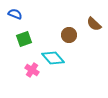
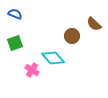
brown circle: moved 3 px right, 1 px down
green square: moved 9 px left, 4 px down
